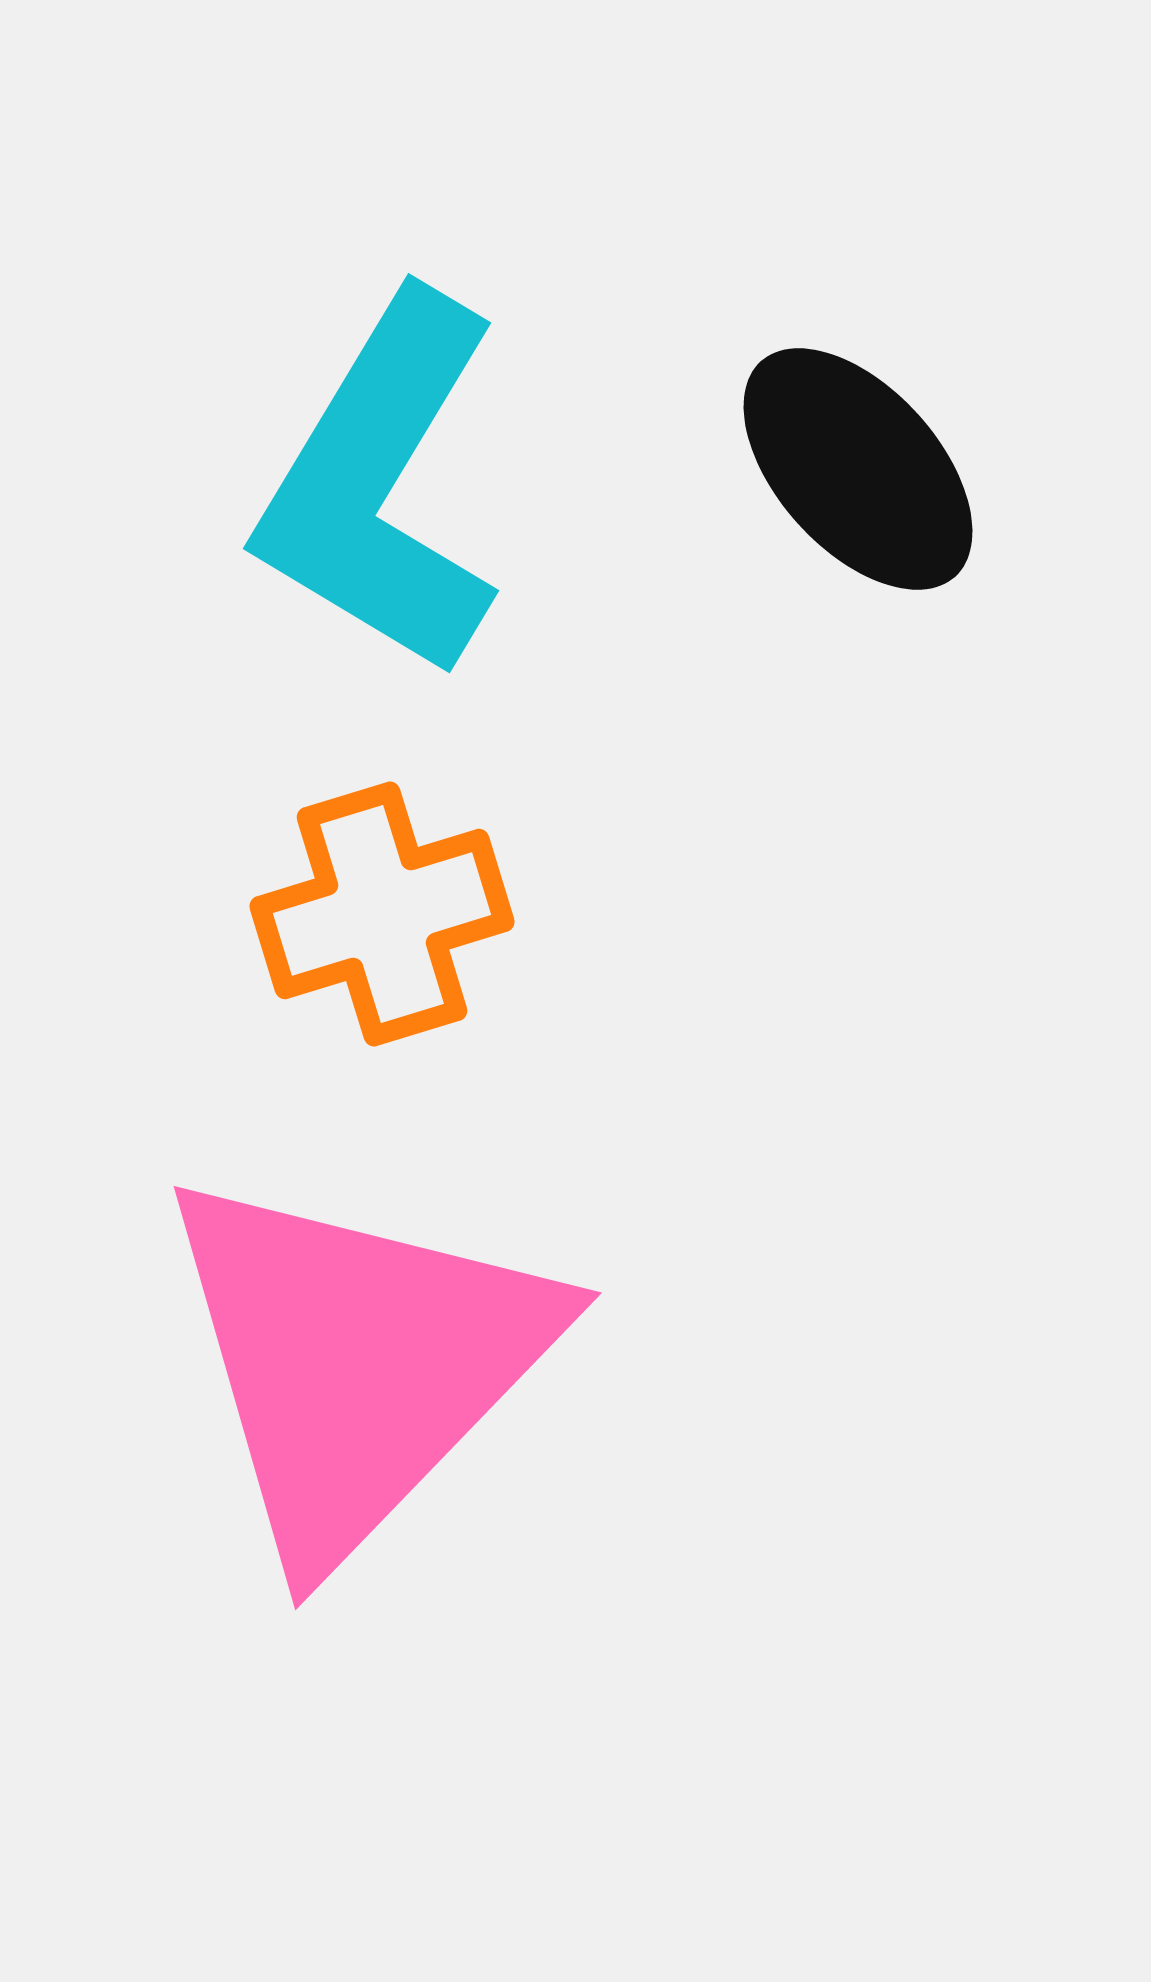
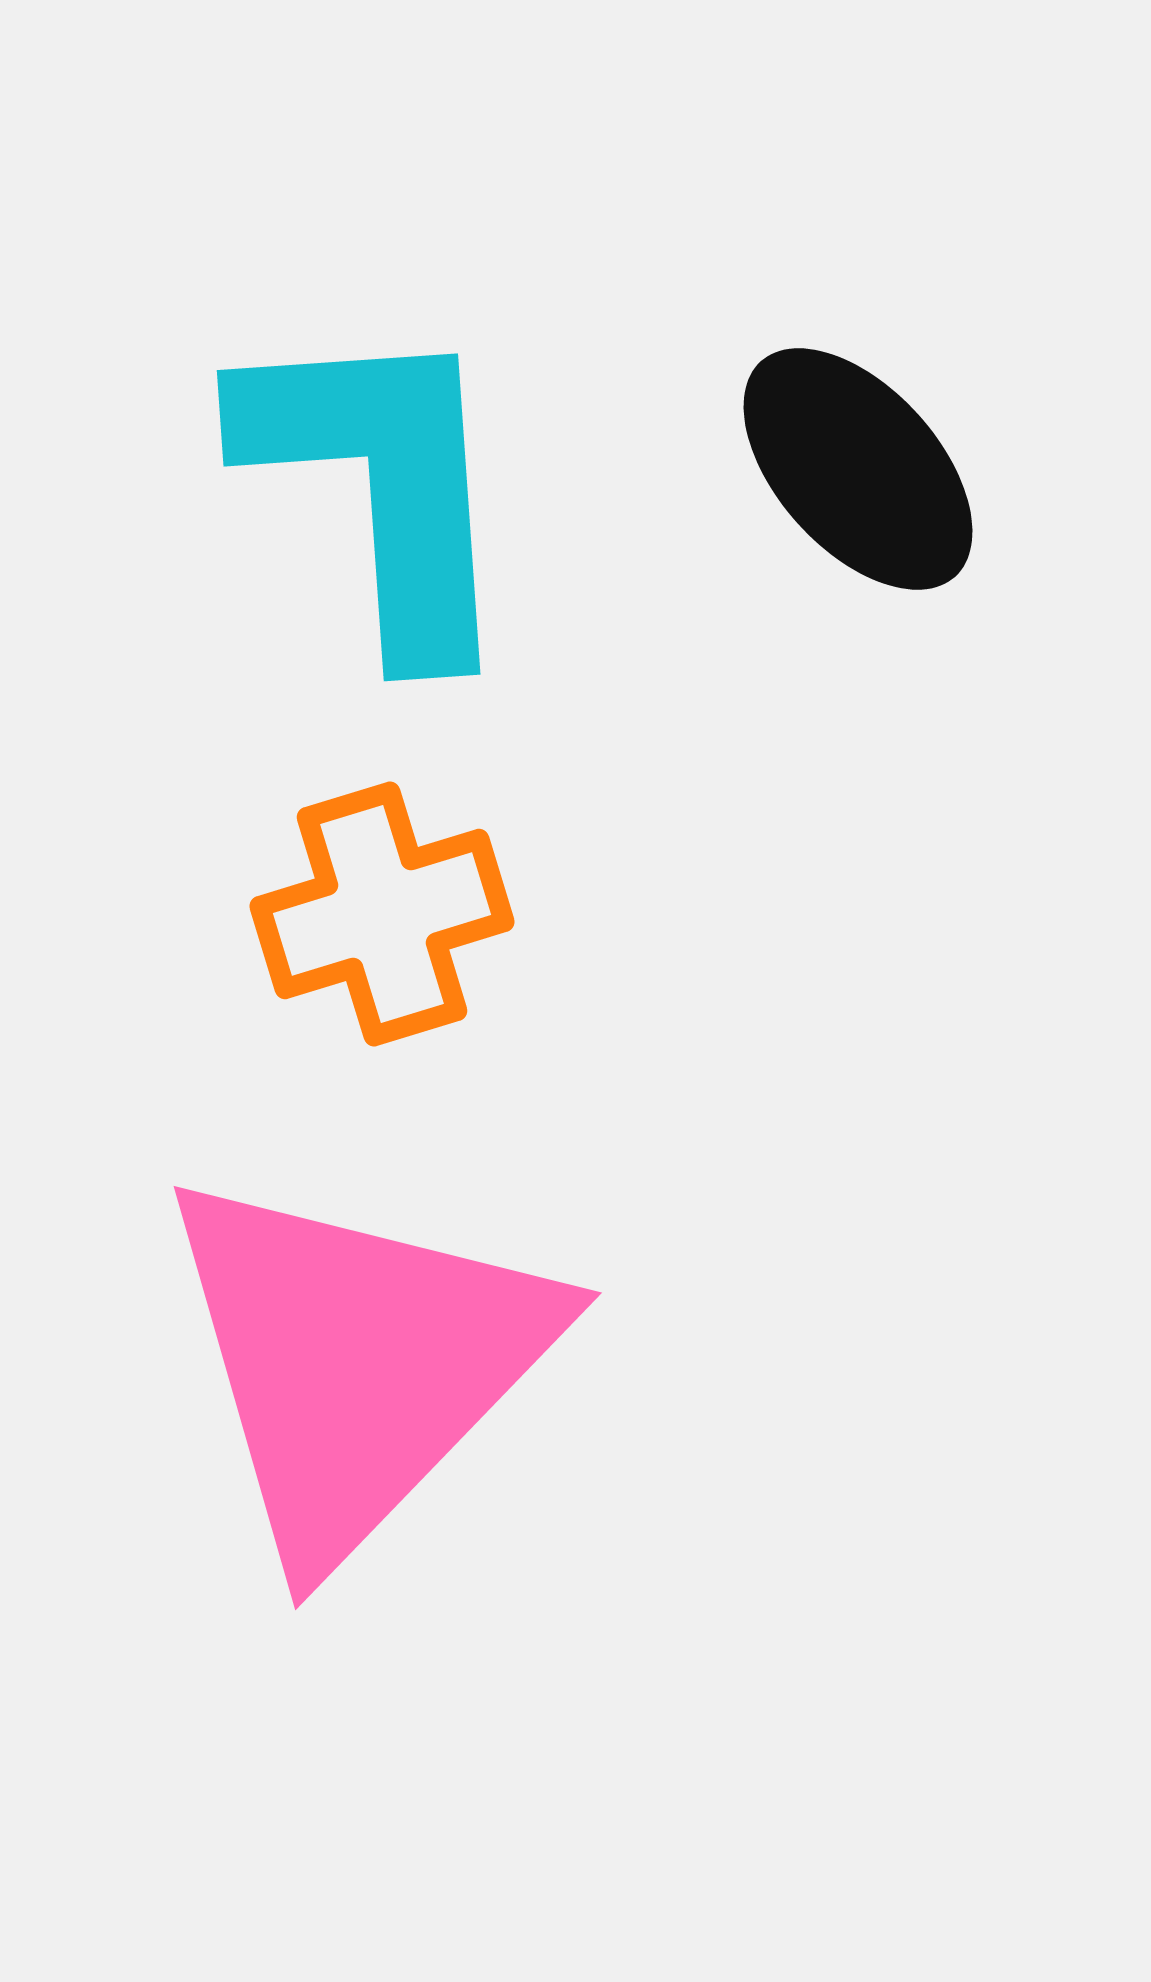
cyan L-shape: rotated 145 degrees clockwise
